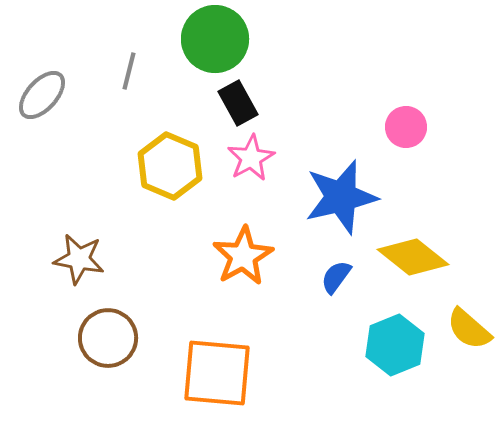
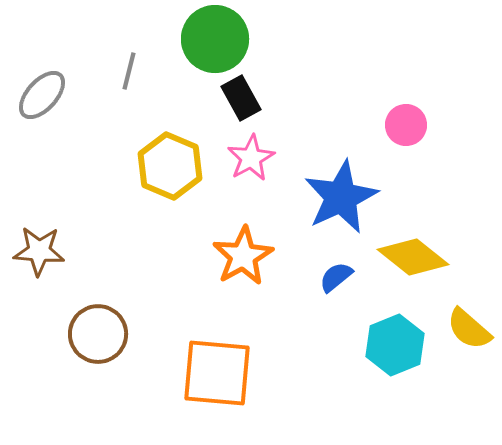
black rectangle: moved 3 px right, 5 px up
pink circle: moved 2 px up
blue star: rotated 12 degrees counterclockwise
brown star: moved 40 px left, 8 px up; rotated 6 degrees counterclockwise
blue semicircle: rotated 15 degrees clockwise
brown circle: moved 10 px left, 4 px up
